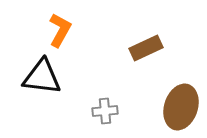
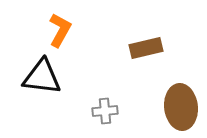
brown rectangle: rotated 12 degrees clockwise
brown ellipse: rotated 24 degrees counterclockwise
